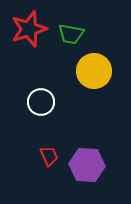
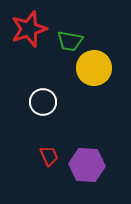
green trapezoid: moved 1 px left, 7 px down
yellow circle: moved 3 px up
white circle: moved 2 px right
